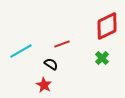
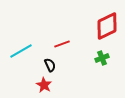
green cross: rotated 24 degrees clockwise
black semicircle: moved 1 px left, 1 px down; rotated 32 degrees clockwise
